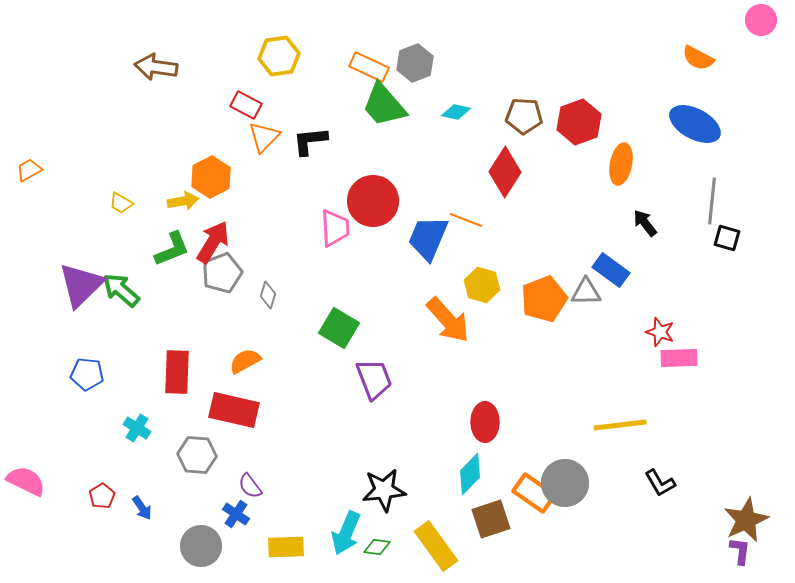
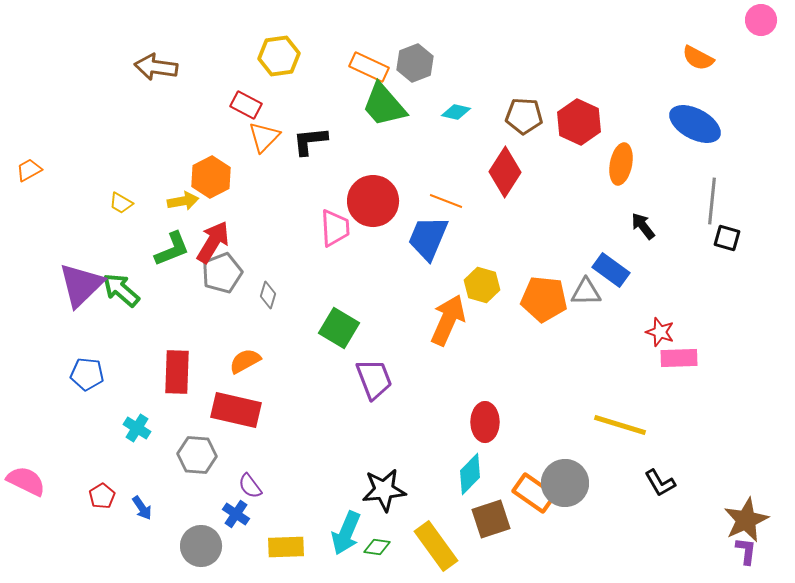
red hexagon at (579, 122): rotated 15 degrees counterclockwise
orange line at (466, 220): moved 20 px left, 19 px up
black arrow at (645, 223): moved 2 px left, 3 px down
orange pentagon at (544, 299): rotated 27 degrees clockwise
orange arrow at (448, 320): rotated 114 degrees counterclockwise
red rectangle at (234, 410): moved 2 px right
yellow line at (620, 425): rotated 24 degrees clockwise
purple L-shape at (740, 551): moved 6 px right
